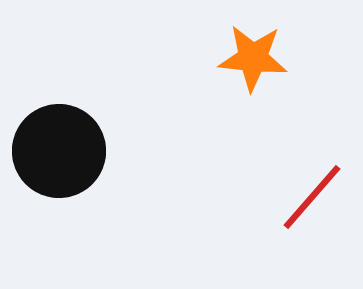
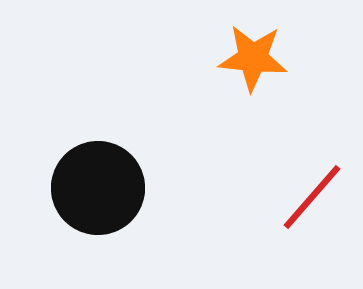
black circle: moved 39 px right, 37 px down
